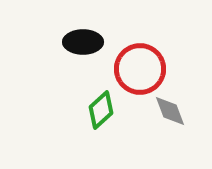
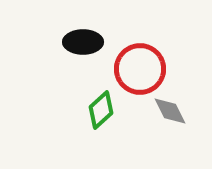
gray diamond: rotated 6 degrees counterclockwise
